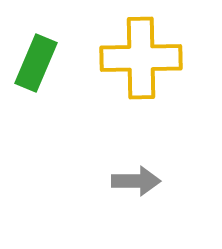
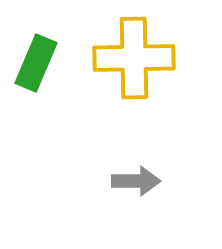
yellow cross: moved 7 px left
